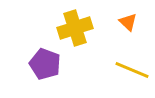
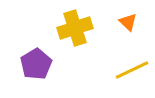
purple pentagon: moved 9 px left; rotated 20 degrees clockwise
yellow line: rotated 48 degrees counterclockwise
